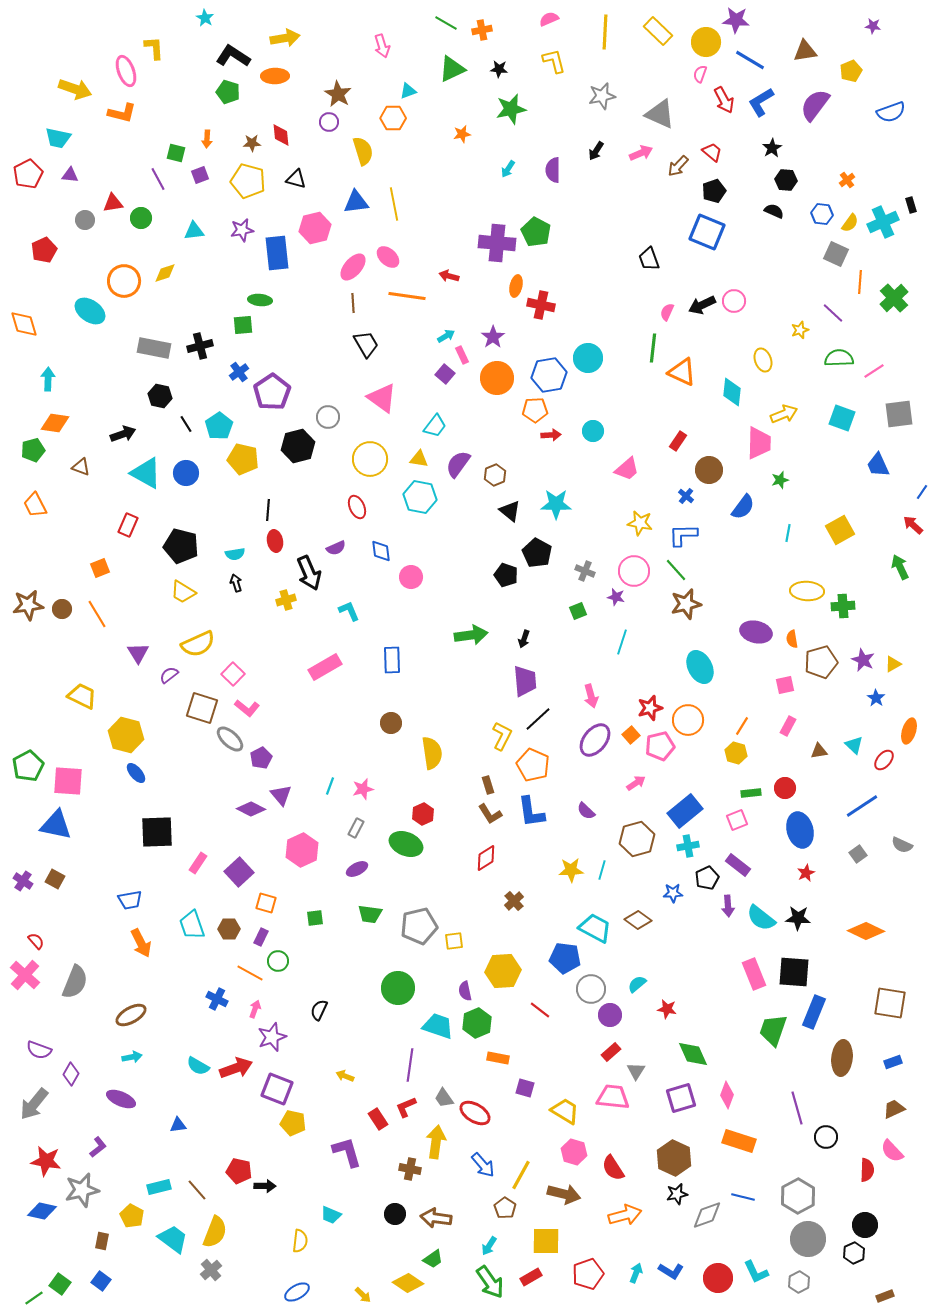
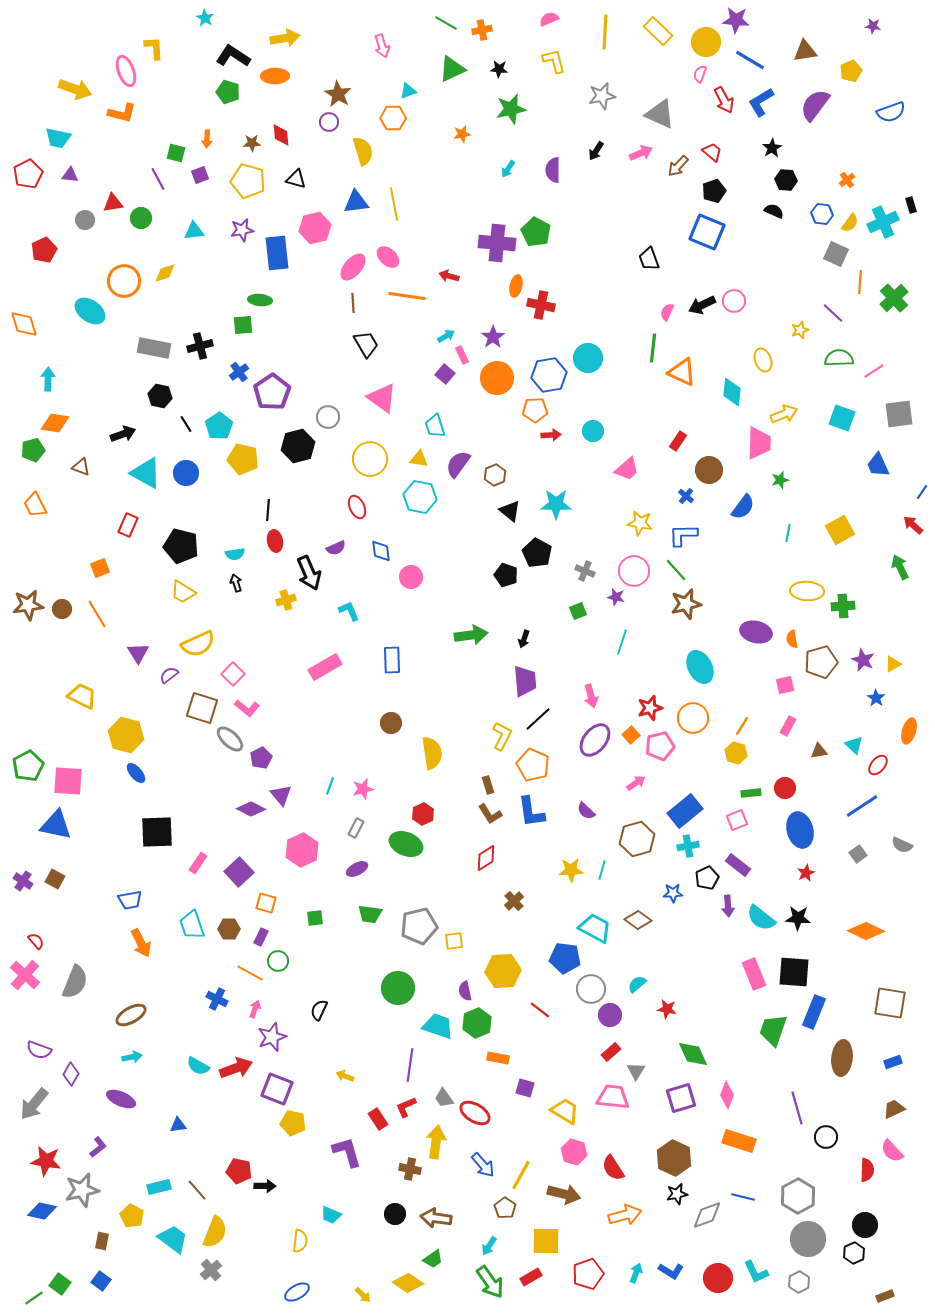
cyan trapezoid at (435, 426): rotated 125 degrees clockwise
orange circle at (688, 720): moved 5 px right, 2 px up
red ellipse at (884, 760): moved 6 px left, 5 px down
